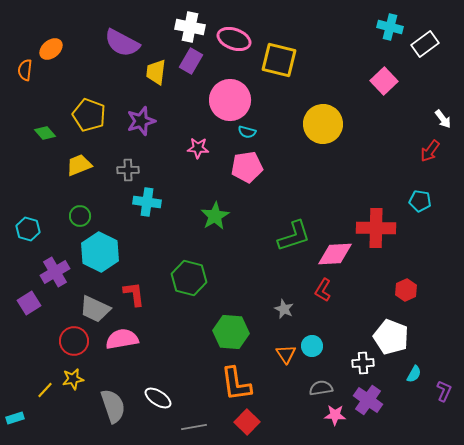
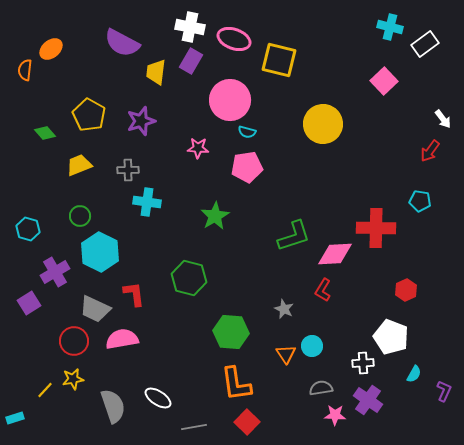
yellow pentagon at (89, 115): rotated 8 degrees clockwise
